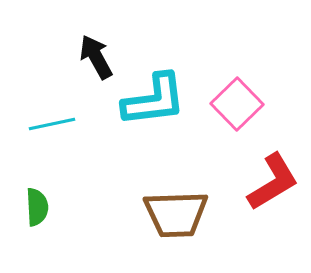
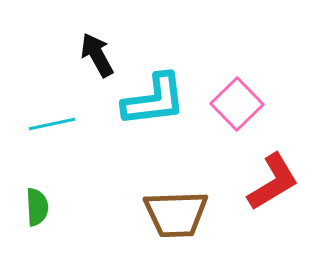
black arrow: moved 1 px right, 2 px up
